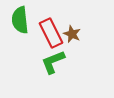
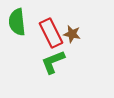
green semicircle: moved 3 px left, 2 px down
brown star: rotated 12 degrees counterclockwise
